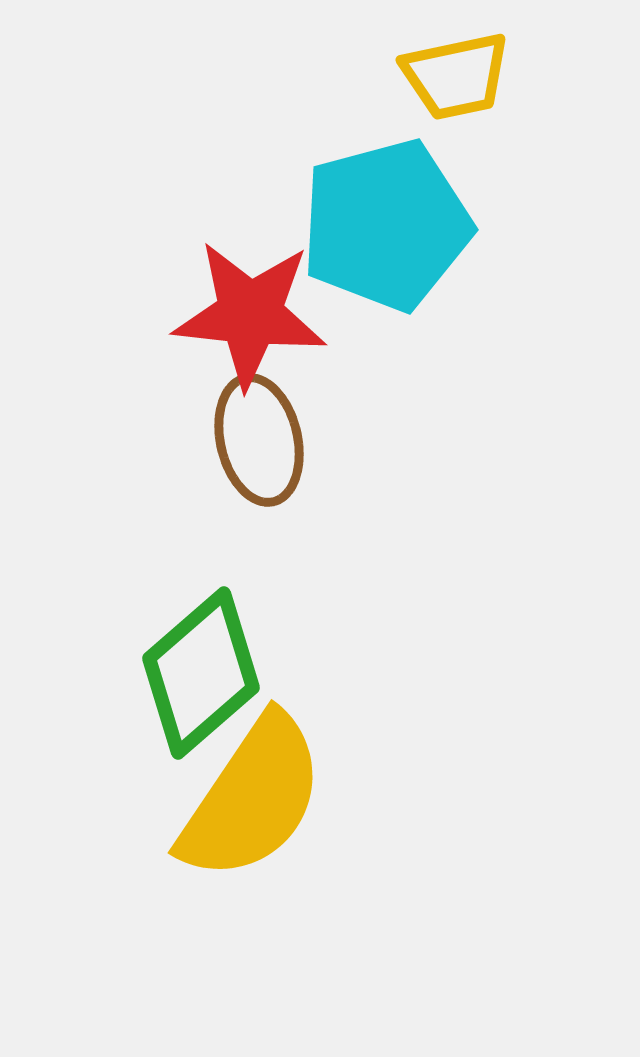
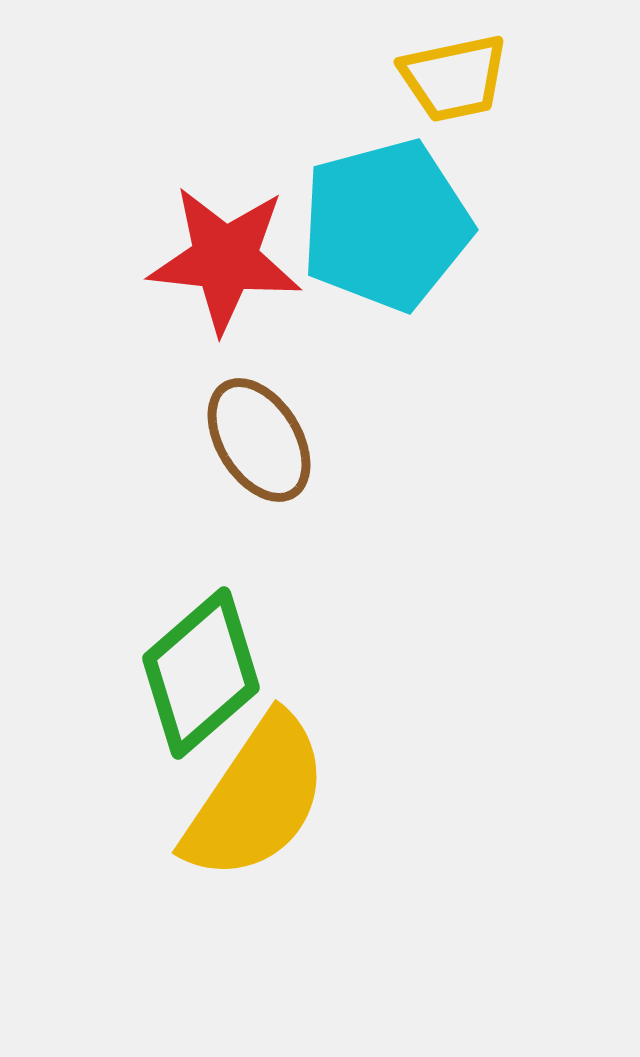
yellow trapezoid: moved 2 px left, 2 px down
red star: moved 25 px left, 55 px up
brown ellipse: rotated 19 degrees counterclockwise
yellow semicircle: moved 4 px right
